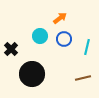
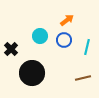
orange arrow: moved 7 px right, 2 px down
blue circle: moved 1 px down
black circle: moved 1 px up
